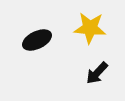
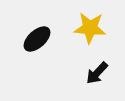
black ellipse: moved 1 px up; rotated 16 degrees counterclockwise
